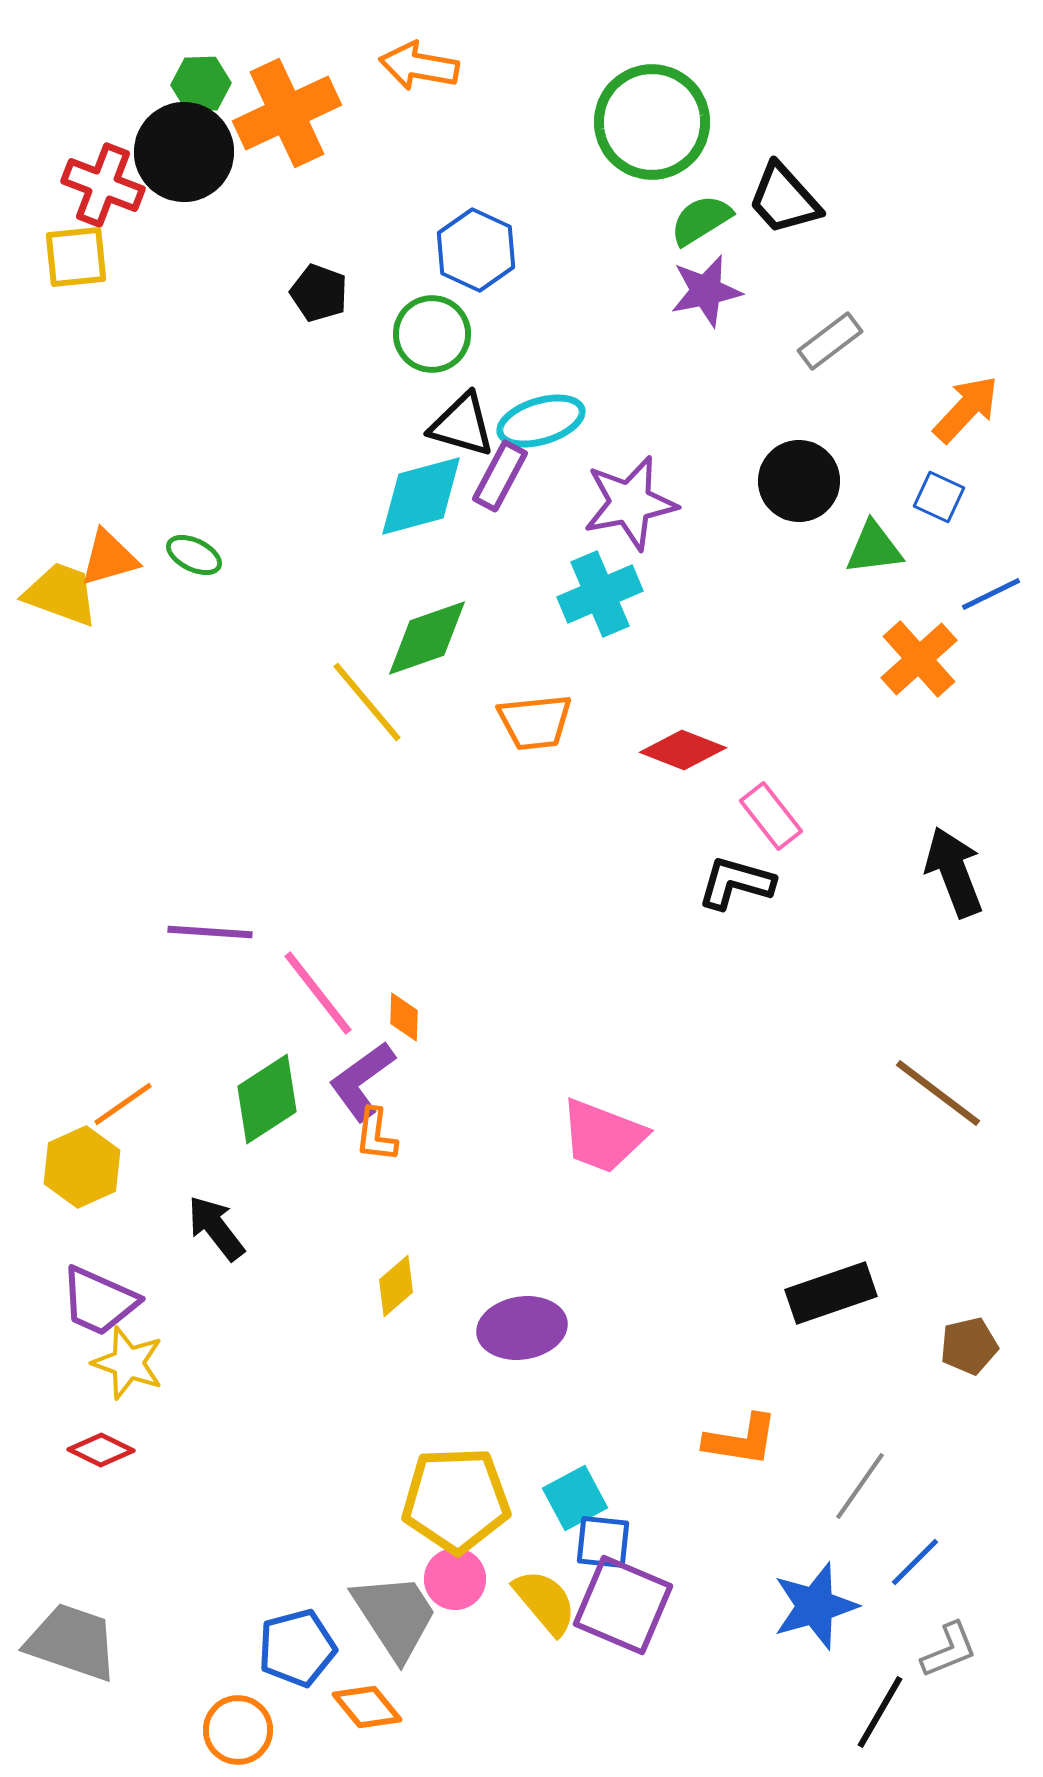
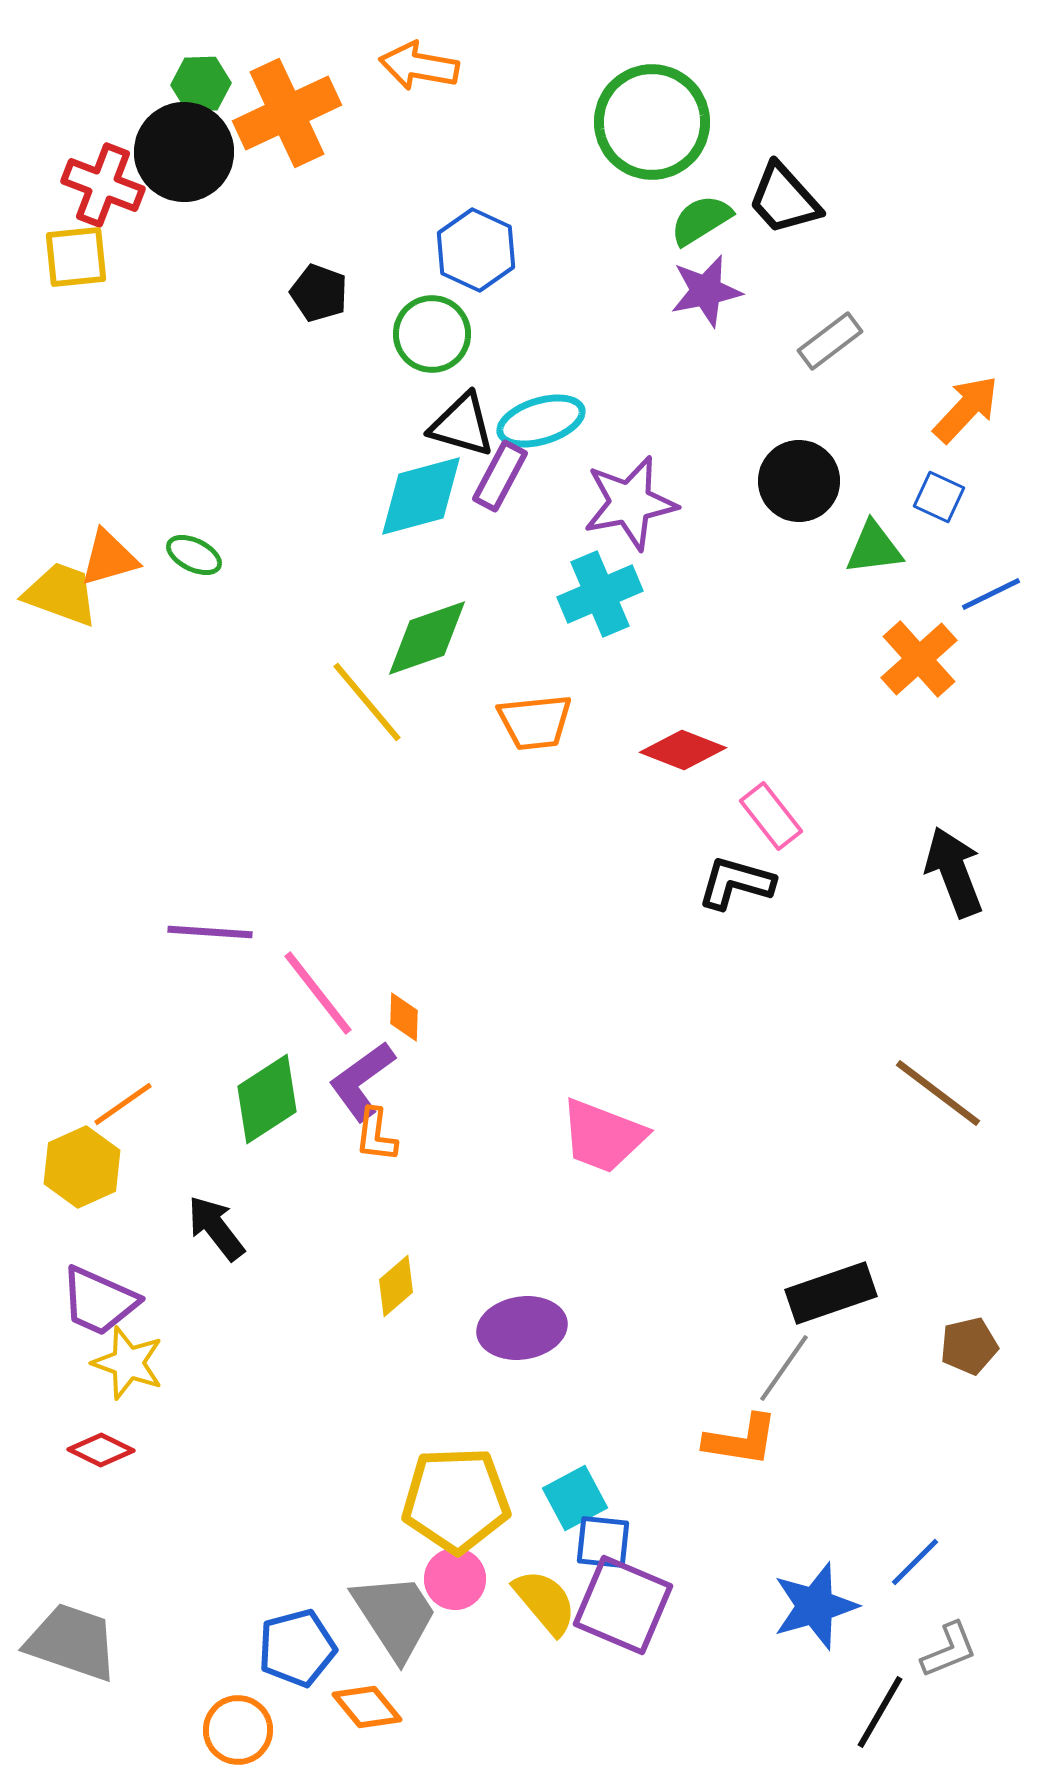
gray line at (860, 1486): moved 76 px left, 118 px up
